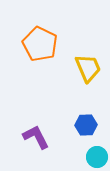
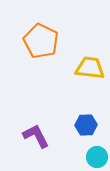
orange pentagon: moved 1 px right, 3 px up
yellow trapezoid: moved 2 px right; rotated 60 degrees counterclockwise
purple L-shape: moved 1 px up
